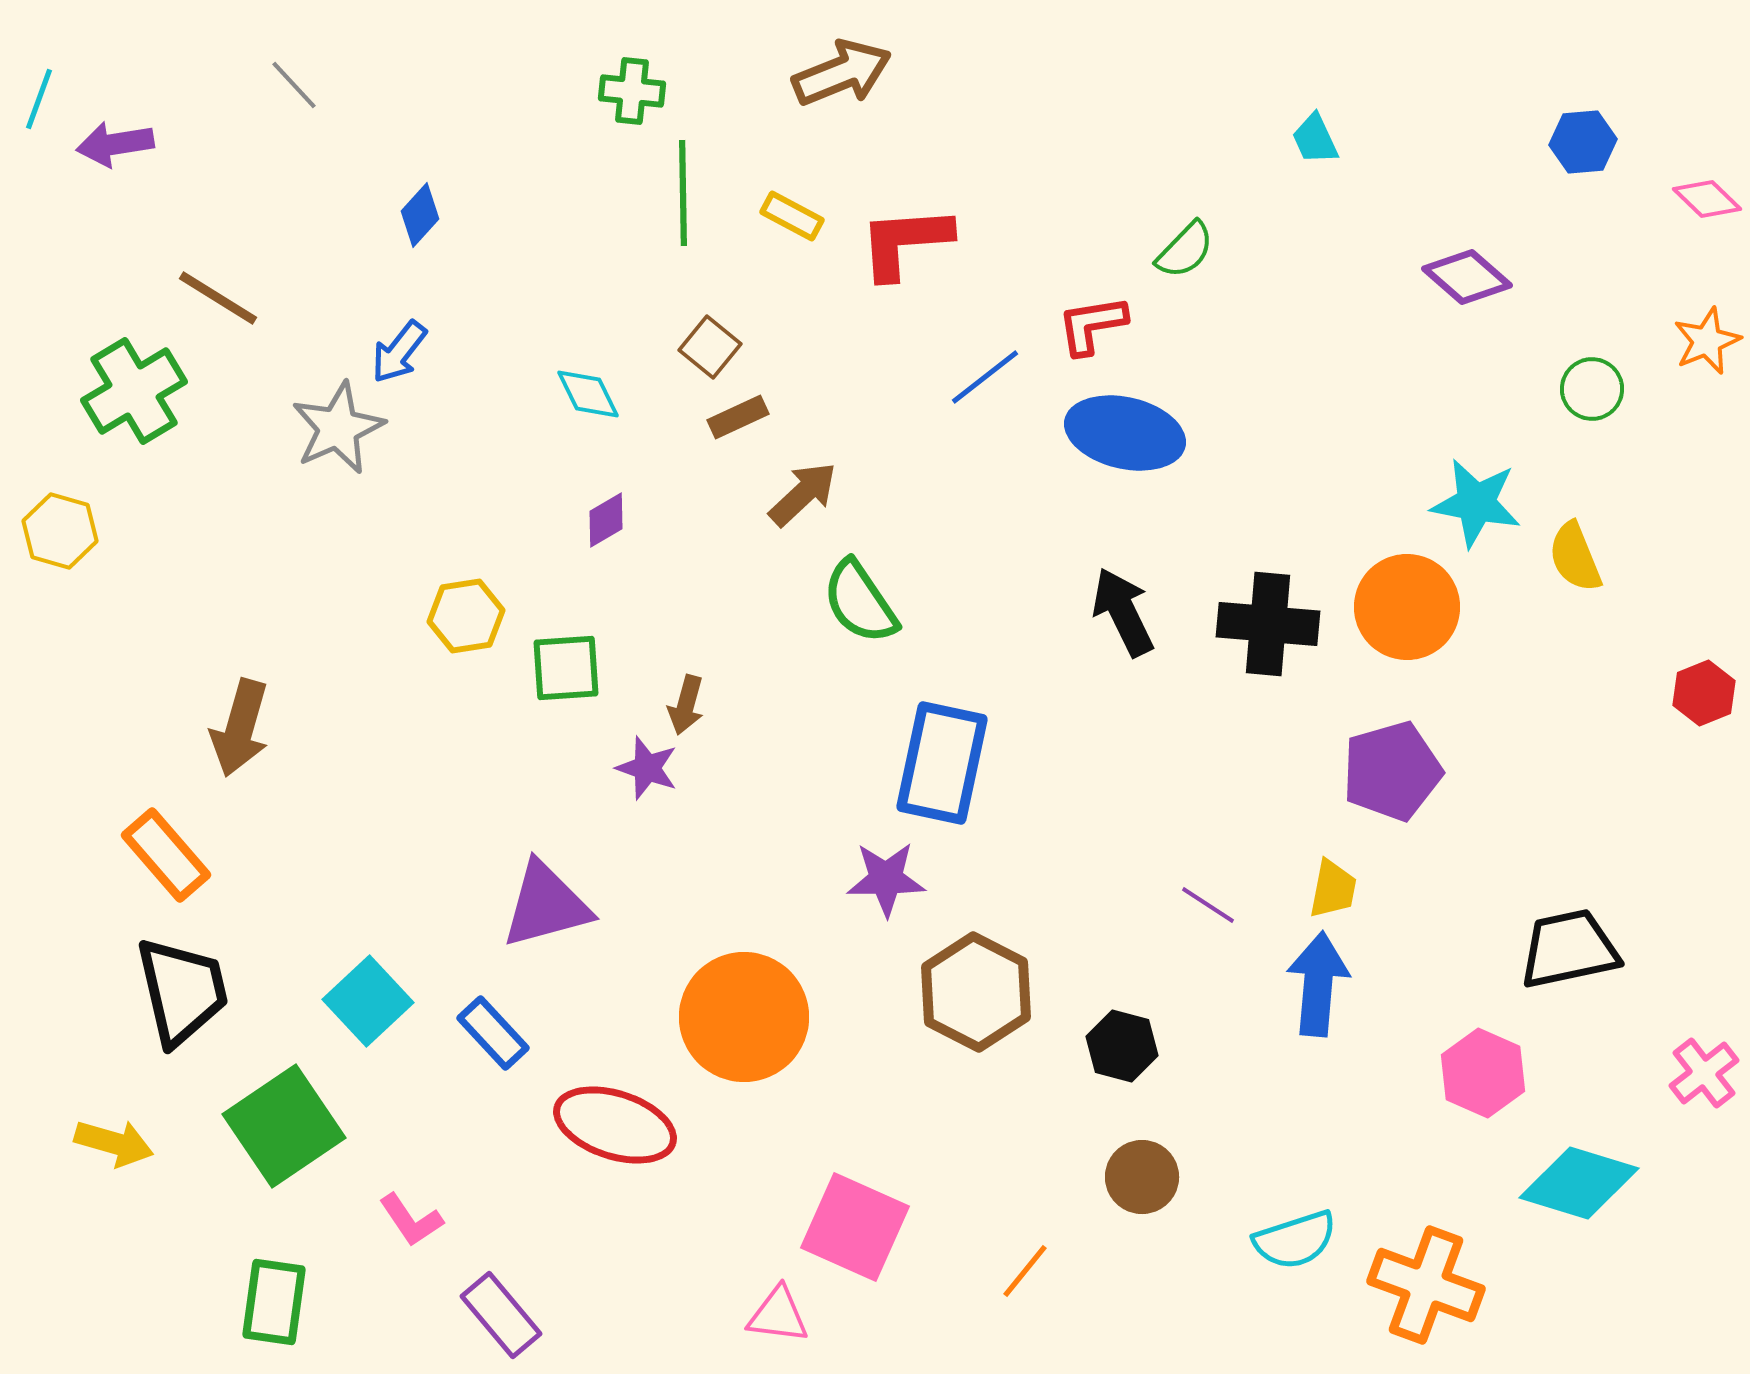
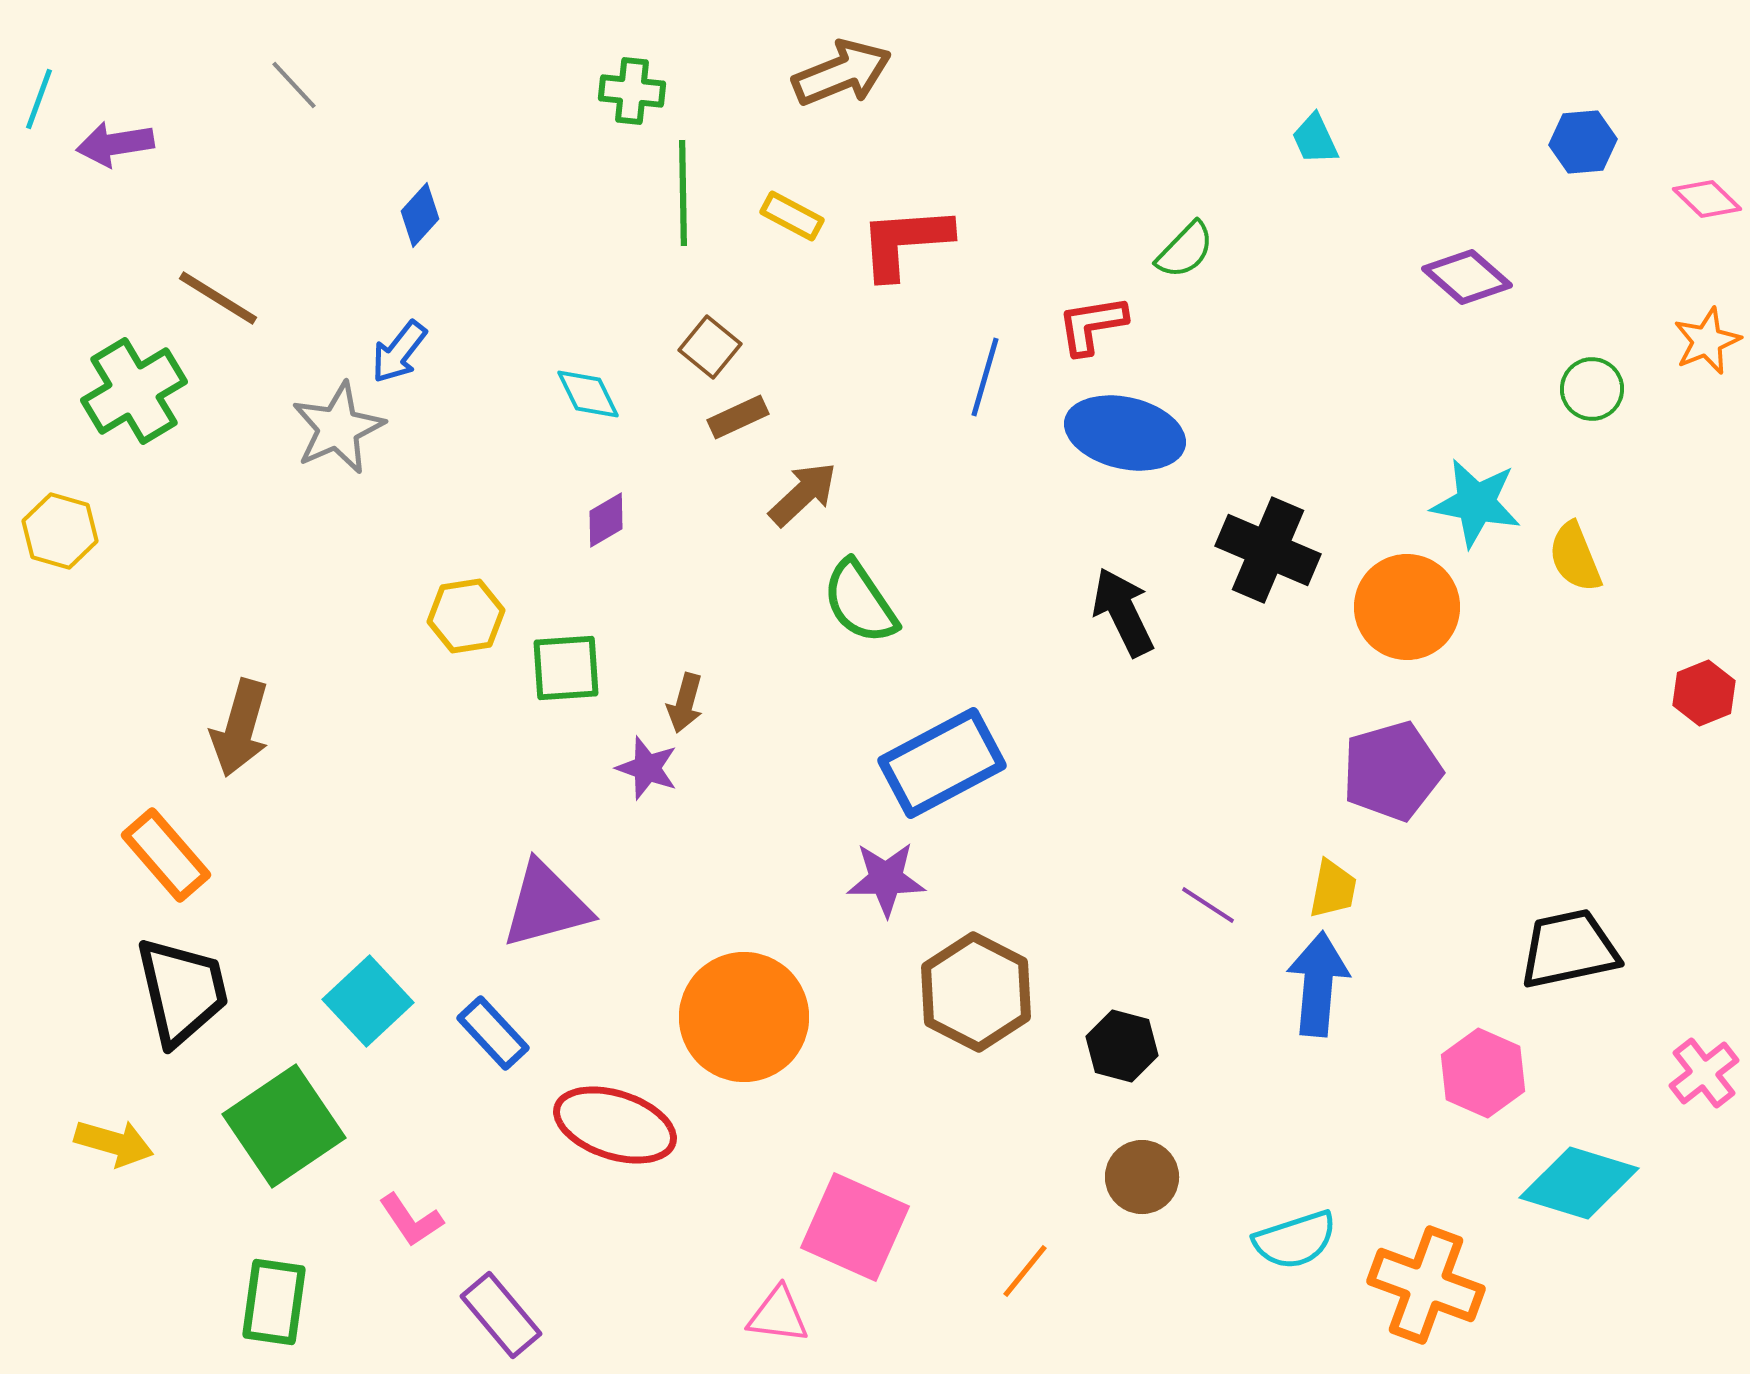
blue line at (985, 377): rotated 36 degrees counterclockwise
black cross at (1268, 624): moved 74 px up; rotated 18 degrees clockwise
brown arrow at (686, 705): moved 1 px left, 2 px up
blue rectangle at (942, 763): rotated 50 degrees clockwise
